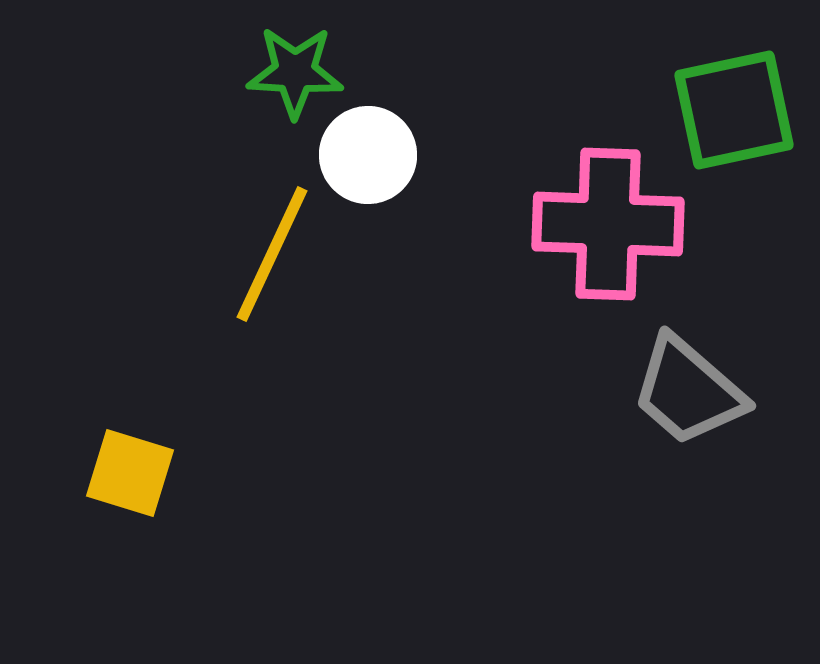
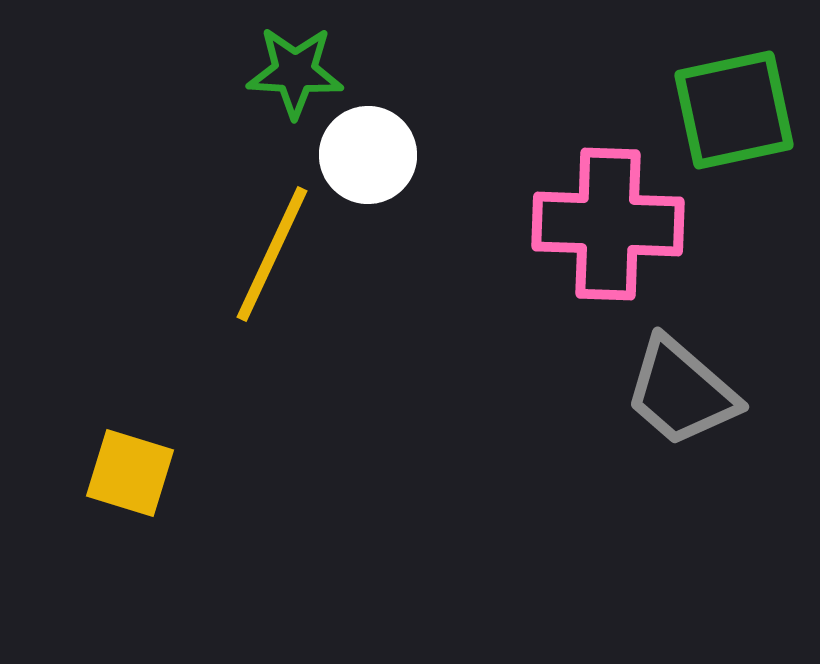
gray trapezoid: moved 7 px left, 1 px down
